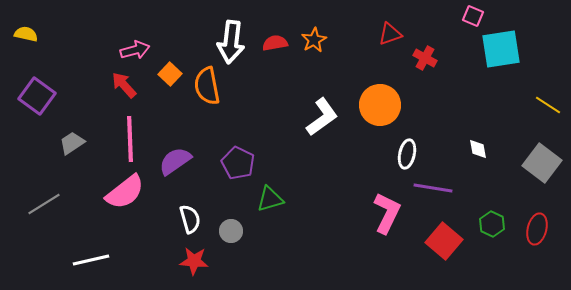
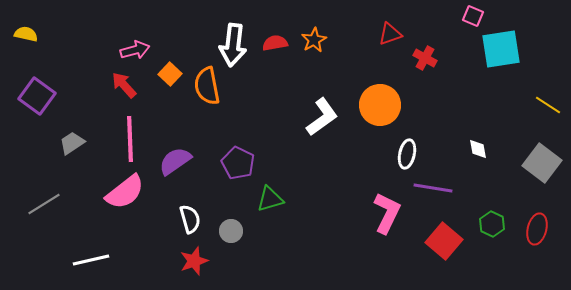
white arrow: moved 2 px right, 3 px down
red star: rotated 24 degrees counterclockwise
